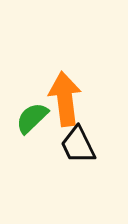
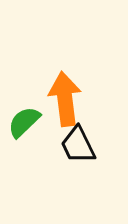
green semicircle: moved 8 px left, 4 px down
